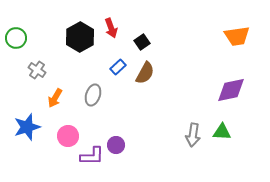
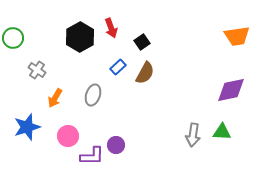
green circle: moved 3 px left
